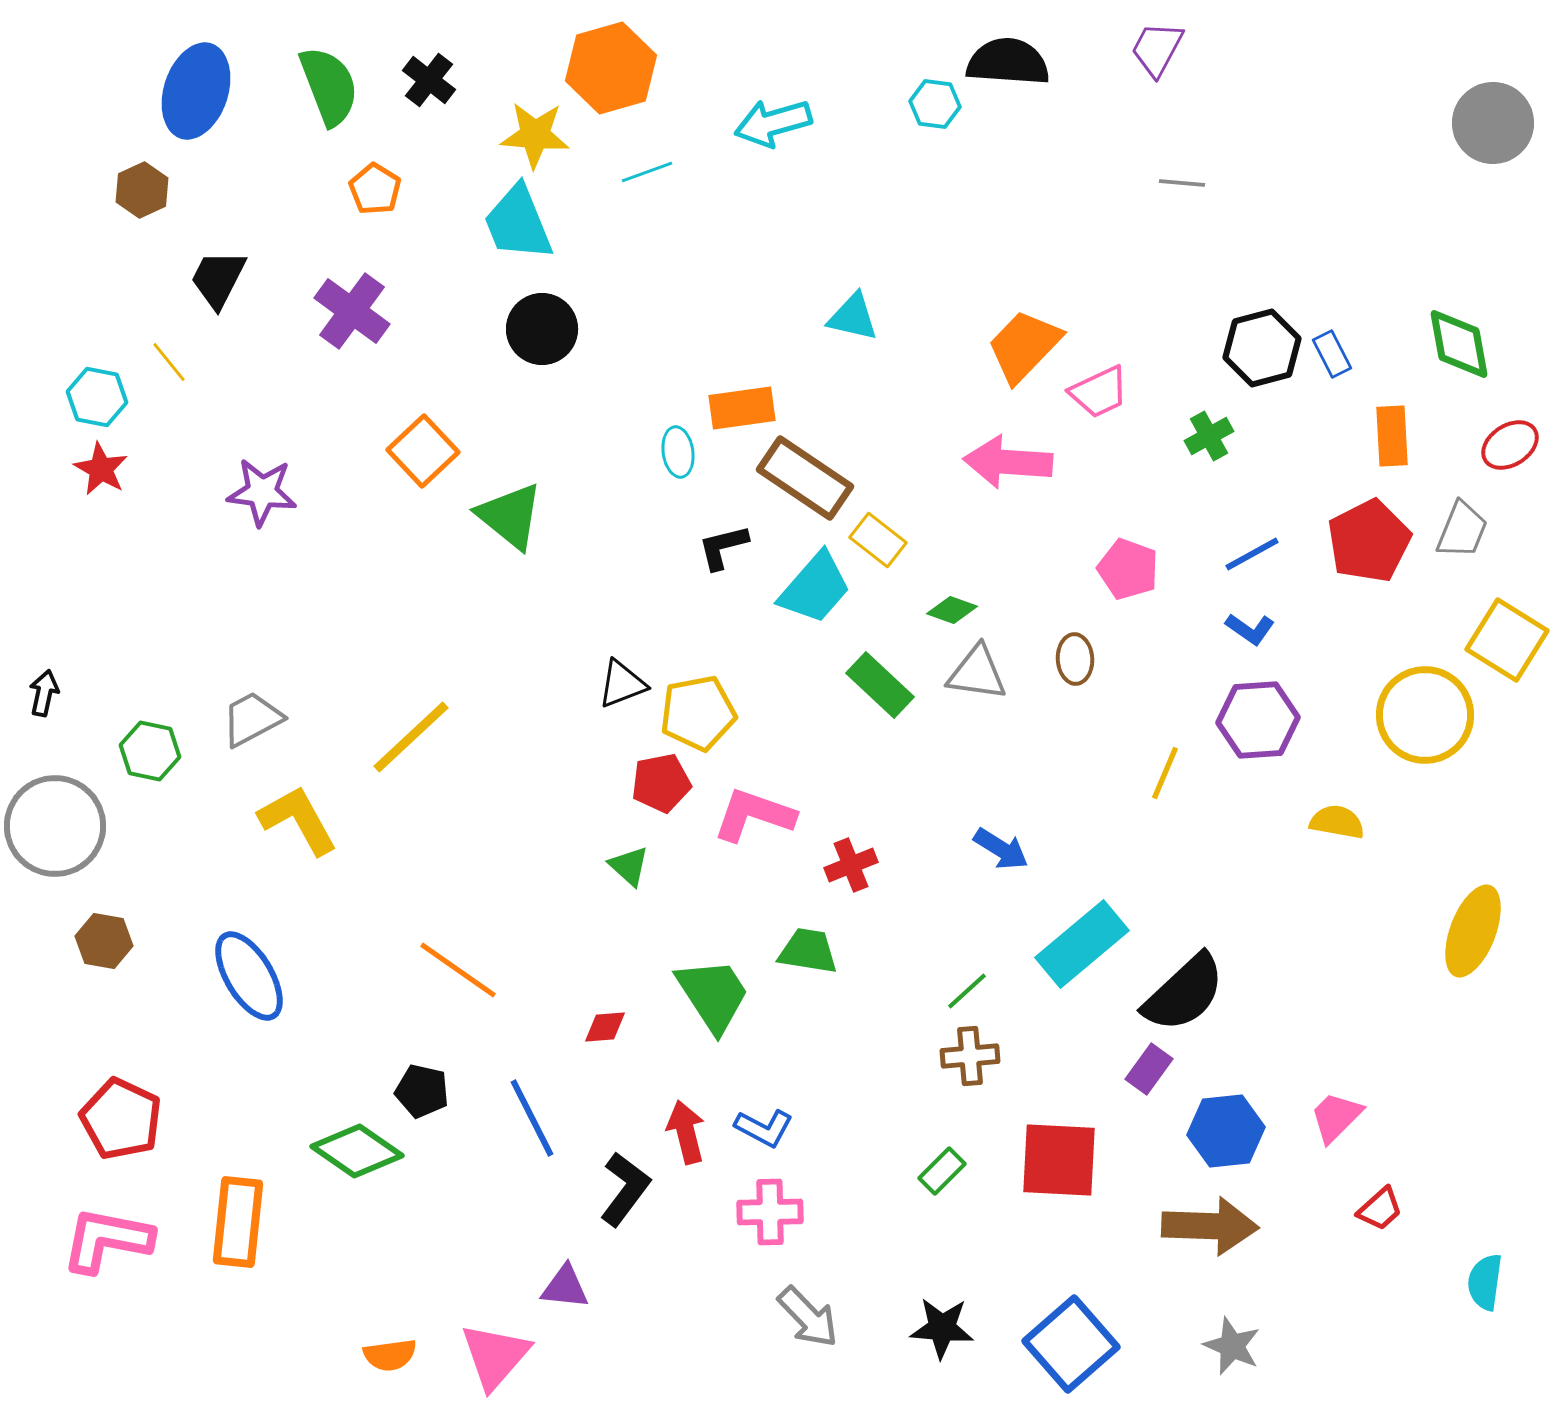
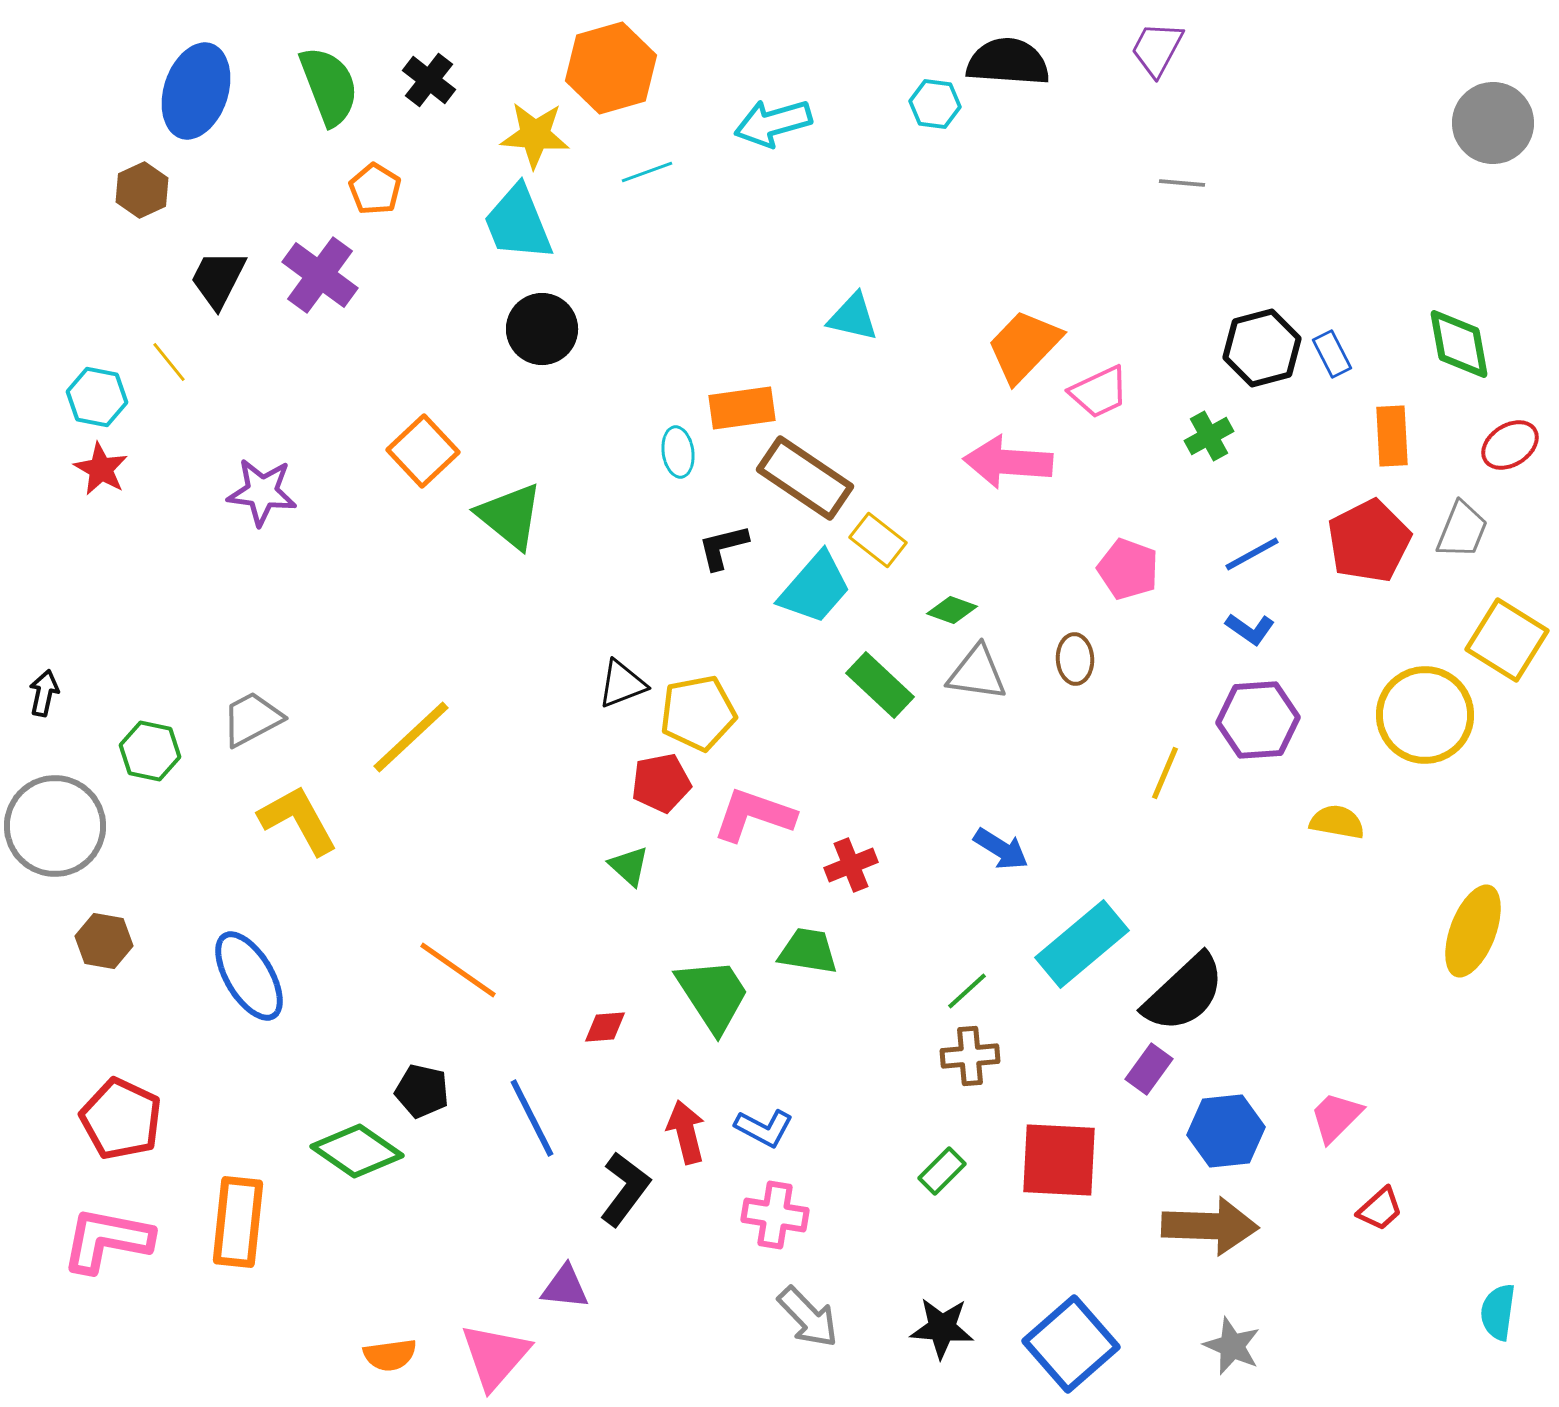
purple cross at (352, 311): moved 32 px left, 36 px up
pink cross at (770, 1212): moved 5 px right, 3 px down; rotated 10 degrees clockwise
cyan semicircle at (1485, 1282): moved 13 px right, 30 px down
